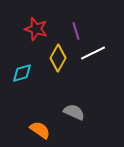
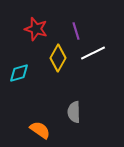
cyan diamond: moved 3 px left
gray semicircle: rotated 115 degrees counterclockwise
